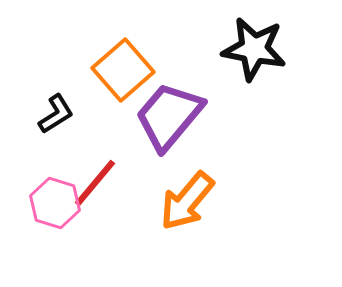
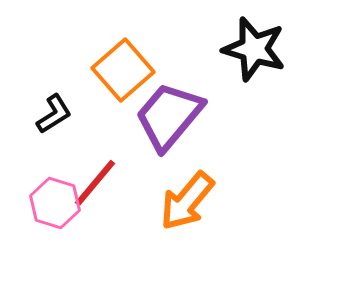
black star: rotated 6 degrees clockwise
black L-shape: moved 2 px left
